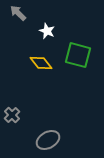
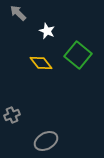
green square: rotated 24 degrees clockwise
gray cross: rotated 21 degrees clockwise
gray ellipse: moved 2 px left, 1 px down
